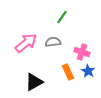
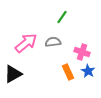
black triangle: moved 21 px left, 8 px up
